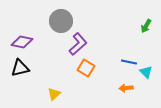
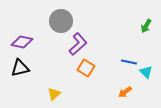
orange arrow: moved 1 px left, 4 px down; rotated 32 degrees counterclockwise
